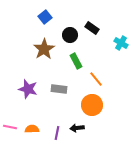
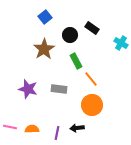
orange line: moved 5 px left
